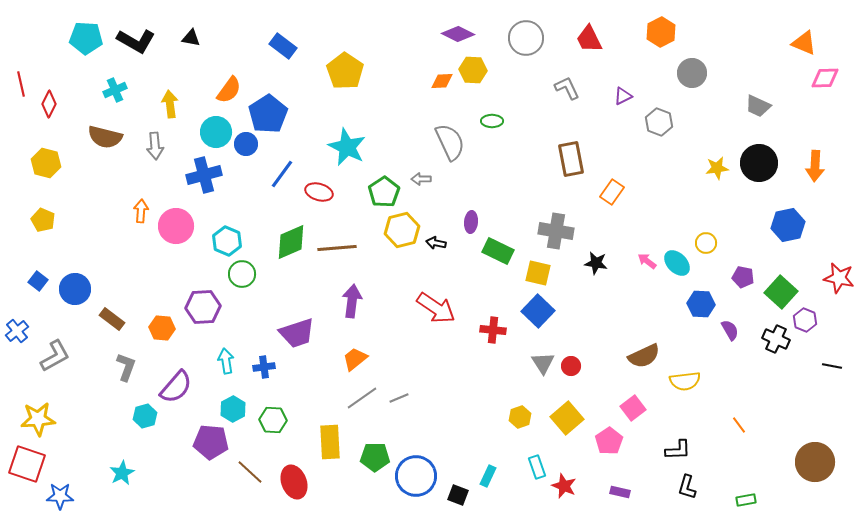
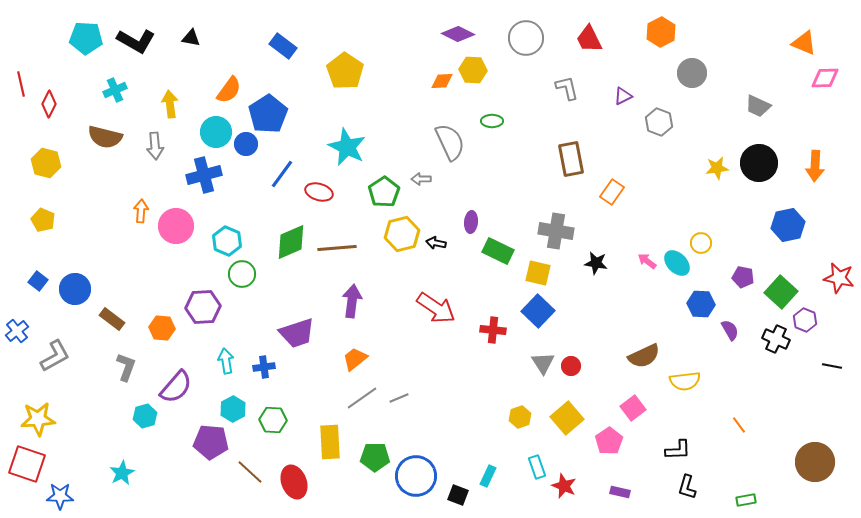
gray L-shape at (567, 88): rotated 12 degrees clockwise
yellow hexagon at (402, 230): moved 4 px down
yellow circle at (706, 243): moved 5 px left
